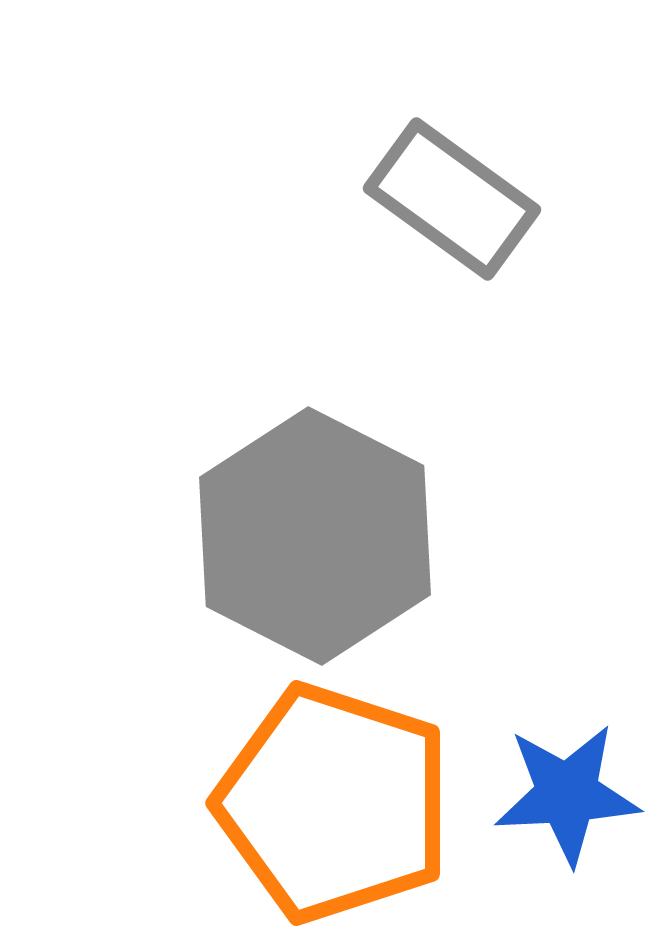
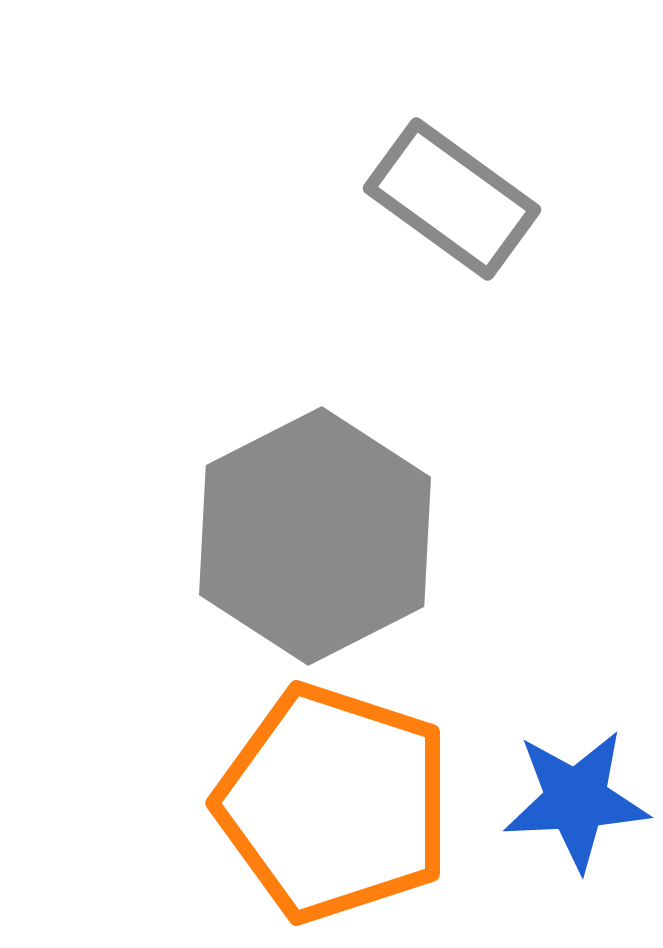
gray hexagon: rotated 6 degrees clockwise
blue star: moved 9 px right, 6 px down
